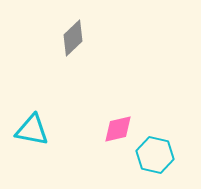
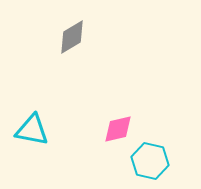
gray diamond: moved 1 px left, 1 px up; rotated 12 degrees clockwise
cyan hexagon: moved 5 px left, 6 px down
